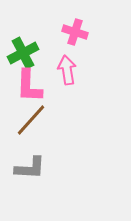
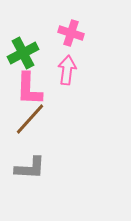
pink cross: moved 4 px left, 1 px down
pink arrow: rotated 16 degrees clockwise
pink L-shape: moved 3 px down
brown line: moved 1 px left, 1 px up
